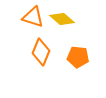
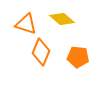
orange triangle: moved 7 px left, 7 px down
